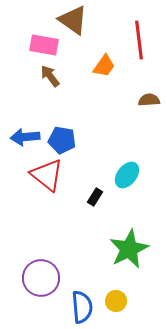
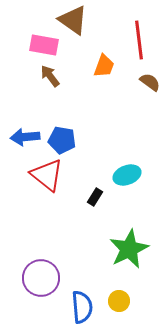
orange trapezoid: rotated 15 degrees counterclockwise
brown semicircle: moved 1 px right, 18 px up; rotated 40 degrees clockwise
cyan ellipse: rotated 32 degrees clockwise
yellow circle: moved 3 px right
